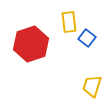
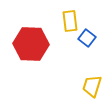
yellow rectangle: moved 1 px right, 1 px up
red hexagon: rotated 20 degrees clockwise
